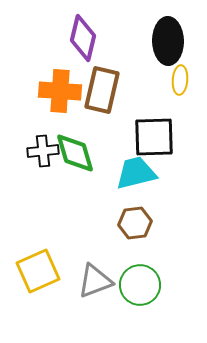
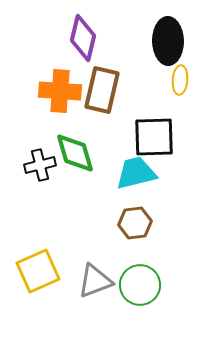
black cross: moved 3 px left, 14 px down; rotated 8 degrees counterclockwise
